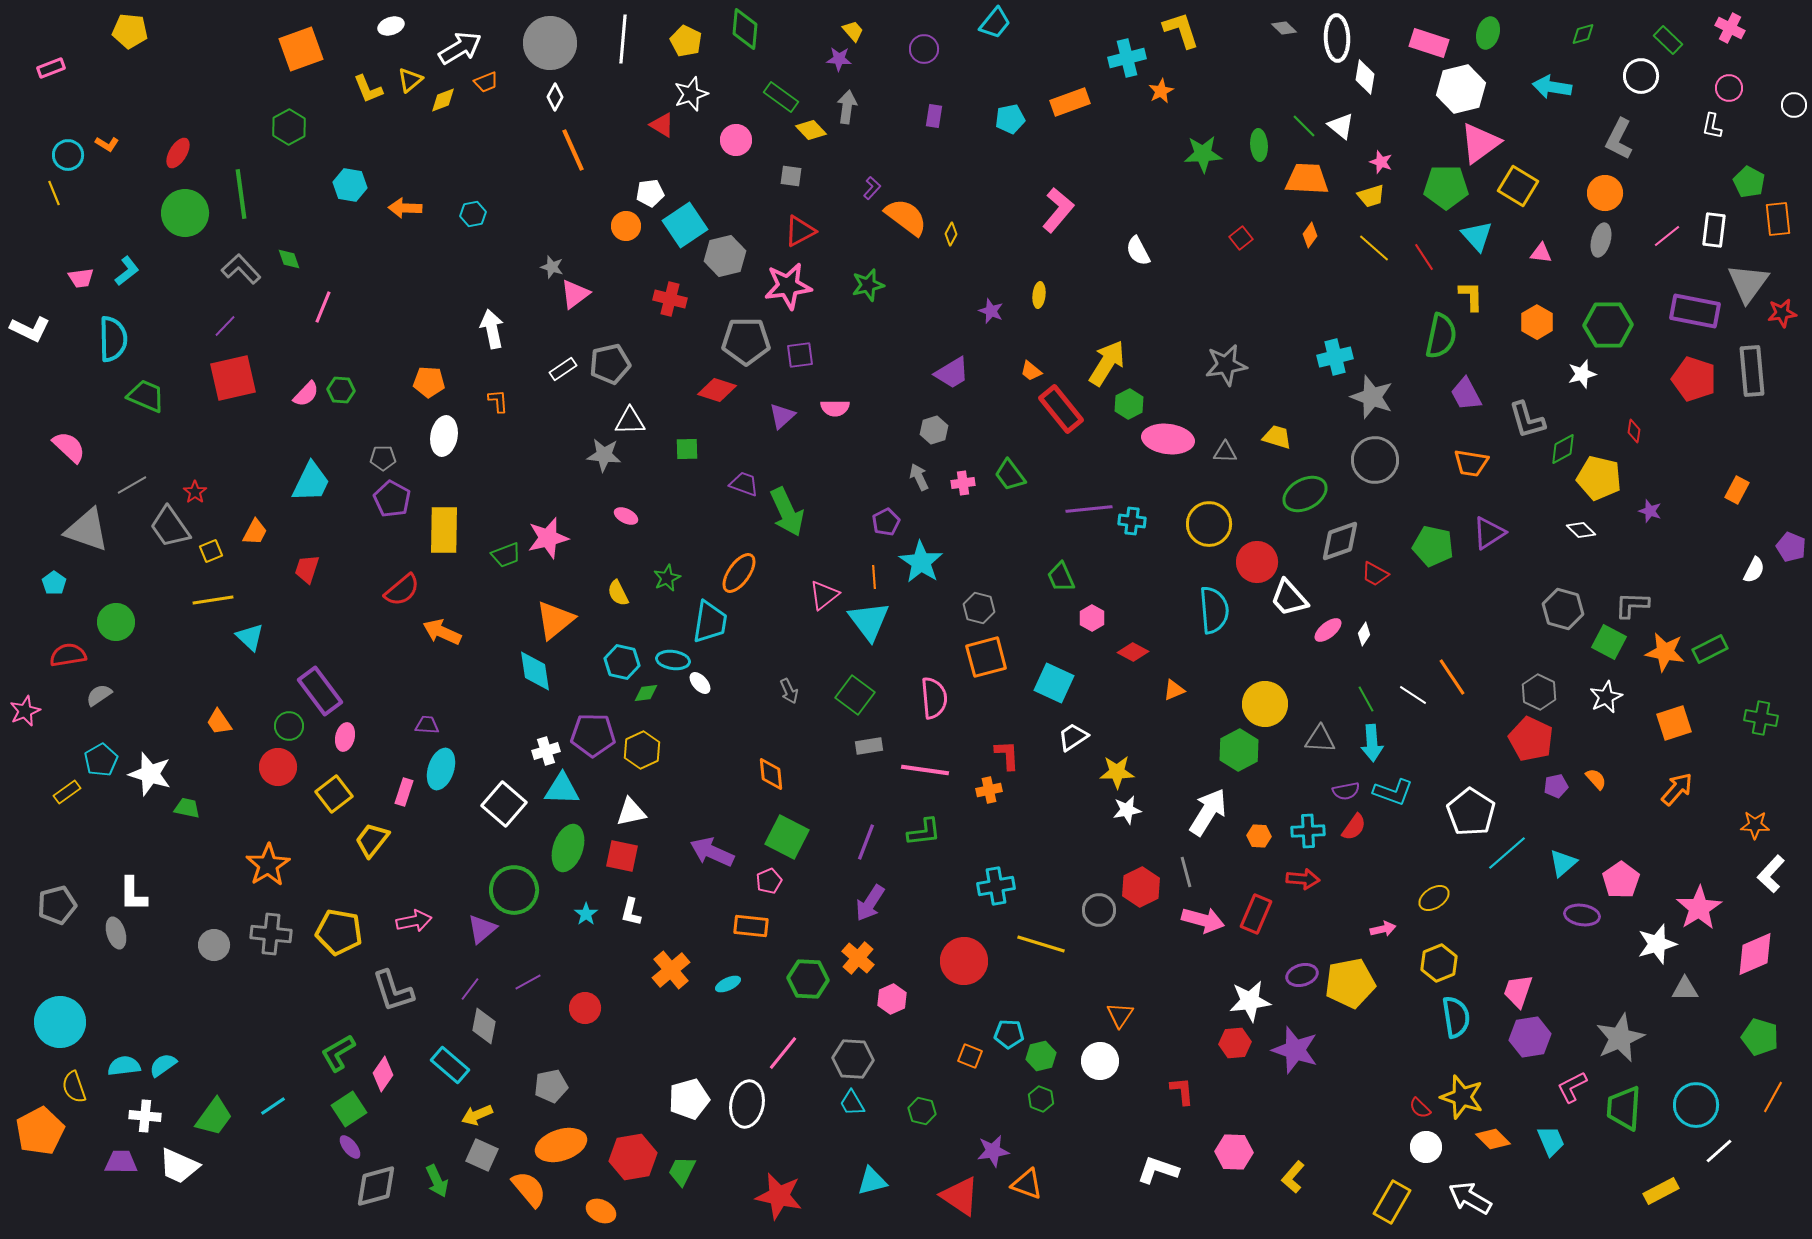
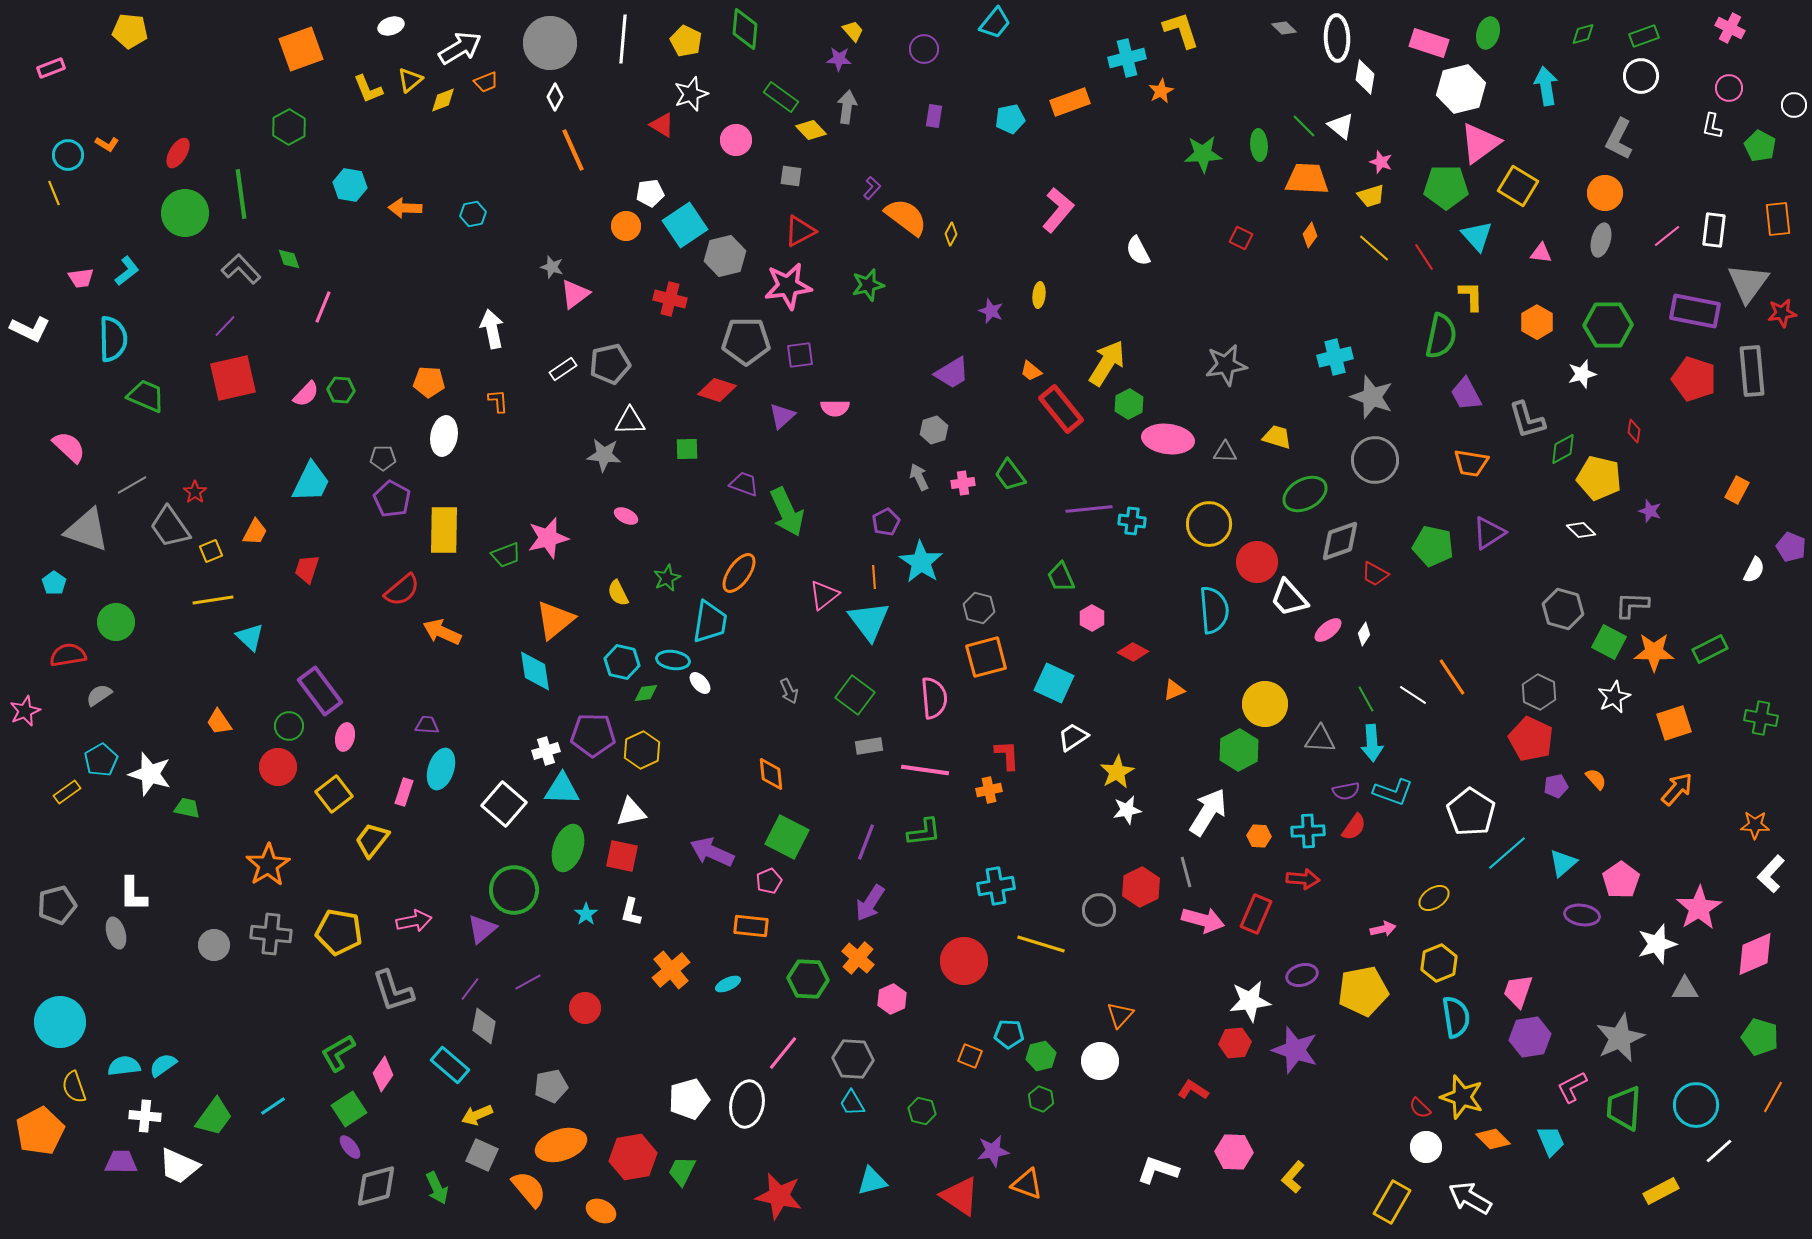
green rectangle at (1668, 40): moved 24 px left, 4 px up; rotated 64 degrees counterclockwise
cyan arrow at (1552, 87): moved 6 px left, 1 px up; rotated 72 degrees clockwise
green pentagon at (1749, 182): moved 11 px right, 36 px up
red square at (1241, 238): rotated 25 degrees counterclockwise
orange star at (1665, 652): moved 11 px left; rotated 9 degrees counterclockwise
white star at (1606, 697): moved 8 px right
yellow star at (1117, 772): rotated 28 degrees counterclockwise
yellow pentagon at (1350, 983): moved 13 px right, 8 px down
orange triangle at (1120, 1015): rotated 8 degrees clockwise
red L-shape at (1182, 1091): moved 11 px right, 1 px up; rotated 52 degrees counterclockwise
green arrow at (437, 1181): moved 7 px down
